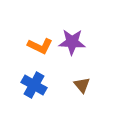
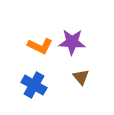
brown triangle: moved 1 px left, 8 px up
